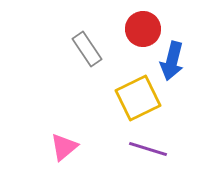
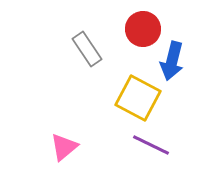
yellow square: rotated 36 degrees counterclockwise
purple line: moved 3 px right, 4 px up; rotated 9 degrees clockwise
